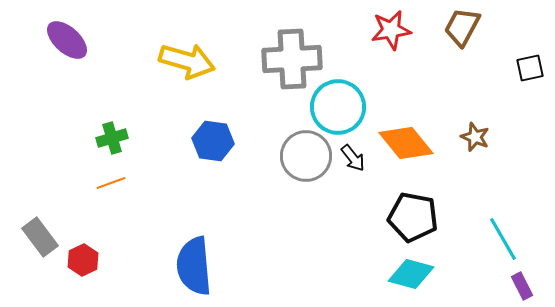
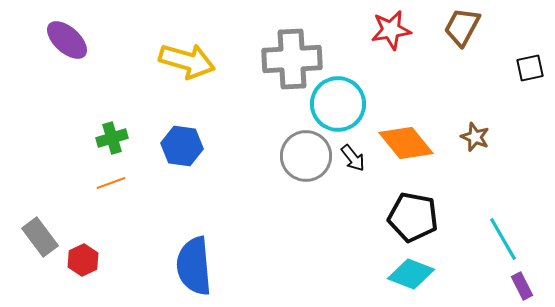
cyan circle: moved 3 px up
blue hexagon: moved 31 px left, 5 px down
cyan diamond: rotated 6 degrees clockwise
